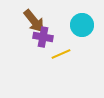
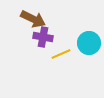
brown arrow: moved 1 px left, 2 px up; rotated 25 degrees counterclockwise
cyan circle: moved 7 px right, 18 px down
